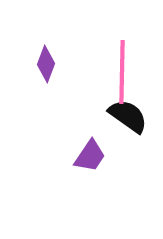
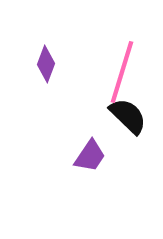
pink line: rotated 16 degrees clockwise
black semicircle: rotated 9 degrees clockwise
